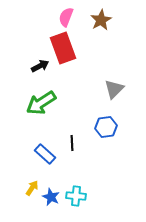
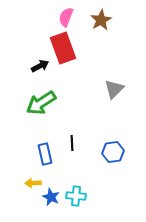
blue hexagon: moved 7 px right, 25 px down
blue rectangle: rotated 35 degrees clockwise
yellow arrow: moved 1 px right, 5 px up; rotated 126 degrees counterclockwise
